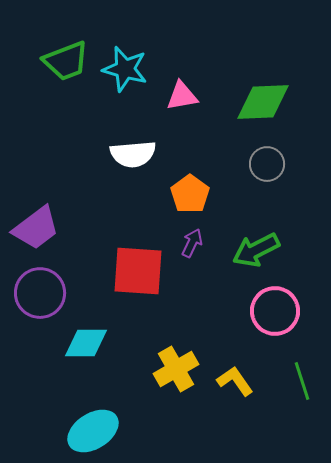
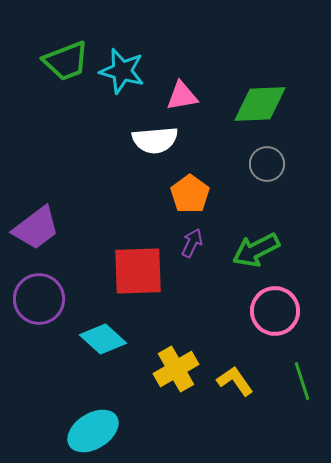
cyan star: moved 3 px left, 2 px down
green diamond: moved 3 px left, 2 px down
white semicircle: moved 22 px right, 14 px up
red square: rotated 6 degrees counterclockwise
purple circle: moved 1 px left, 6 px down
cyan diamond: moved 17 px right, 4 px up; rotated 42 degrees clockwise
